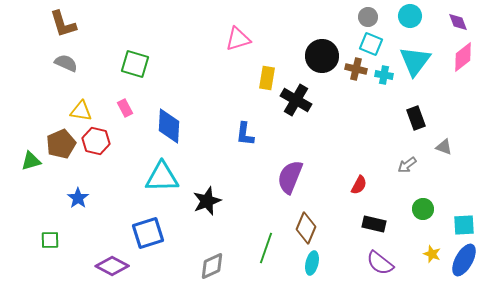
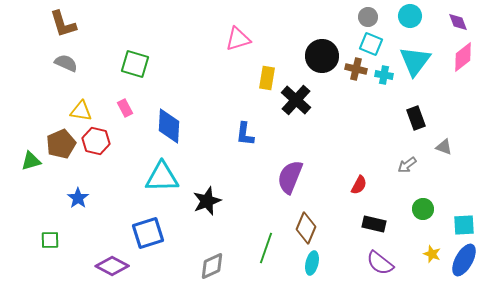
black cross at (296, 100): rotated 12 degrees clockwise
